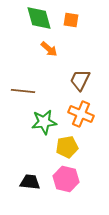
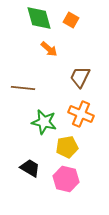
orange square: rotated 21 degrees clockwise
brown trapezoid: moved 3 px up
brown line: moved 3 px up
green star: rotated 20 degrees clockwise
black trapezoid: moved 14 px up; rotated 25 degrees clockwise
